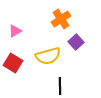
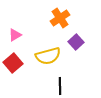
orange cross: moved 1 px left, 1 px up
pink triangle: moved 4 px down
red square: rotated 18 degrees clockwise
